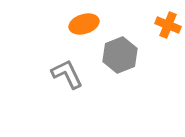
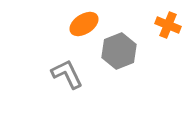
orange ellipse: rotated 16 degrees counterclockwise
gray hexagon: moved 1 px left, 4 px up
